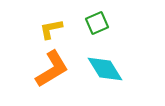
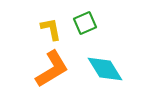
green square: moved 12 px left
yellow L-shape: rotated 90 degrees clockwise
